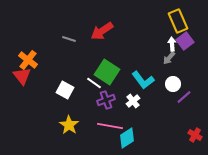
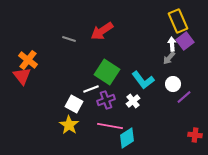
white line: moved 3 px left, 6 px down; rotated 56 degrees counterclockwise
white square: moved 9 px right, 14 px down
red cross: rotated 24 degrees counterclockwise
